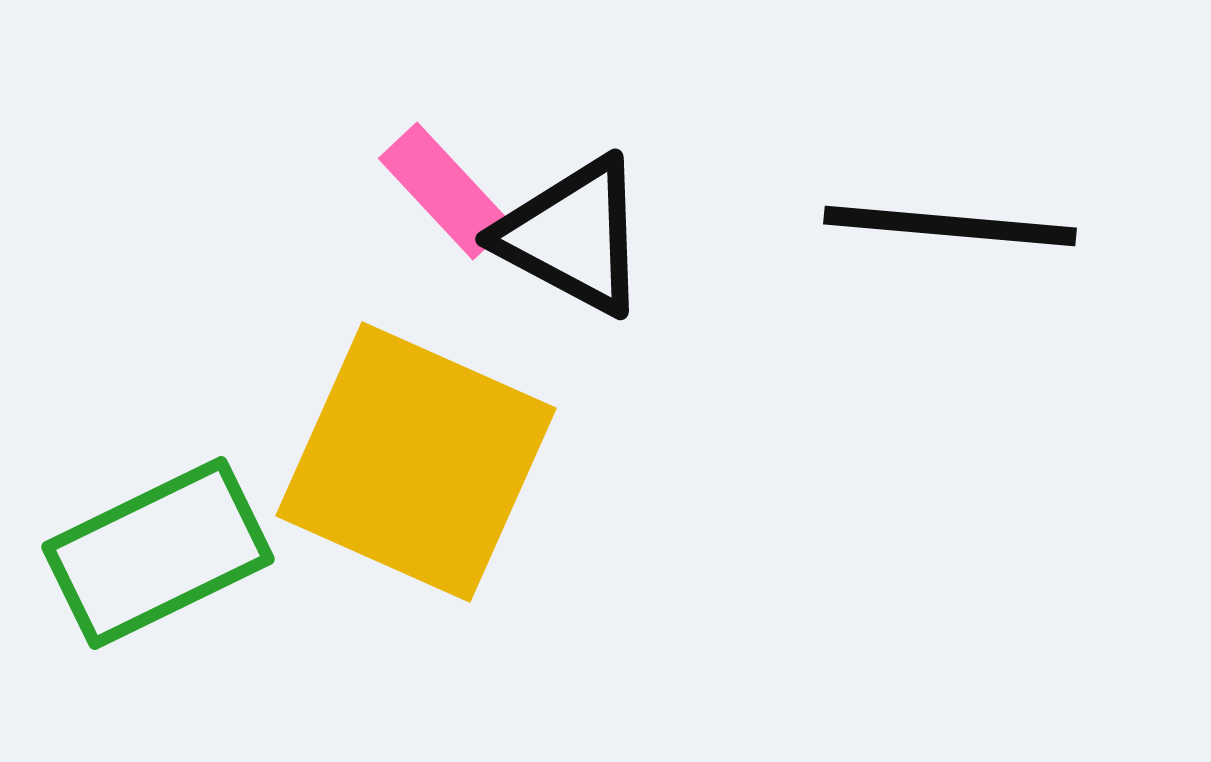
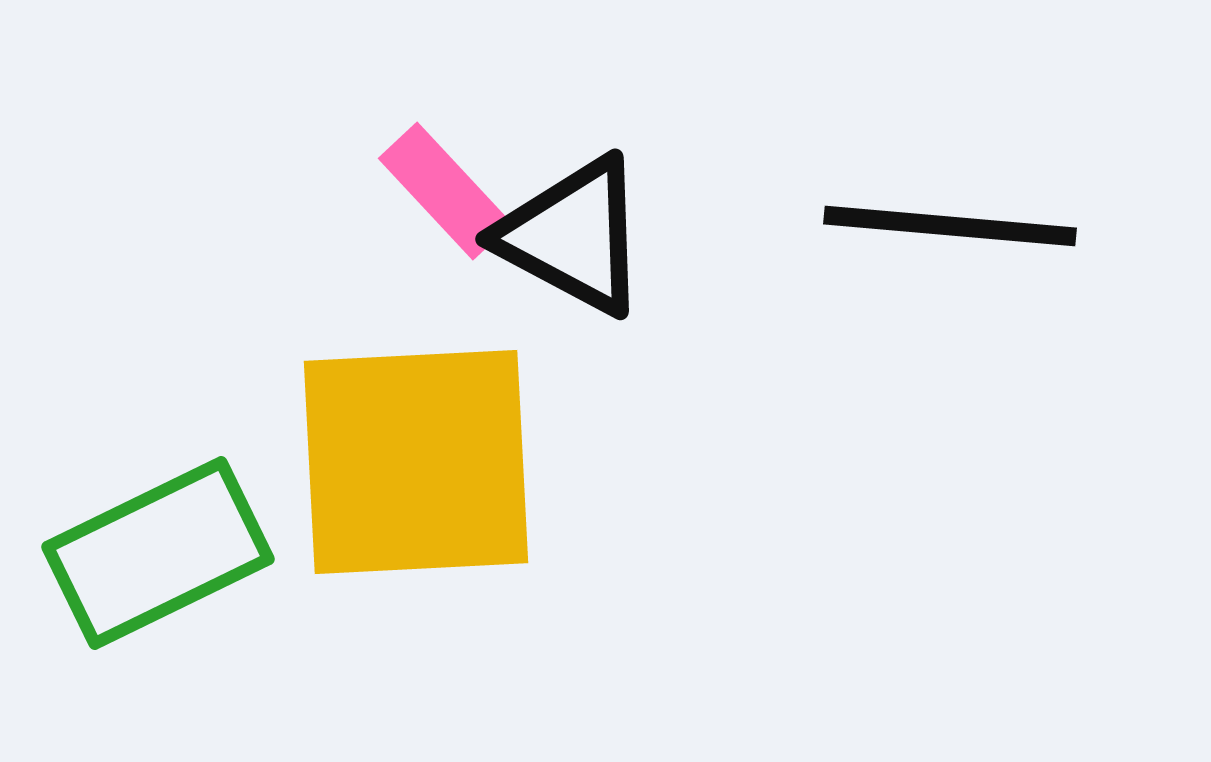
yellow square: rotated 27 degrees counterclockwise
